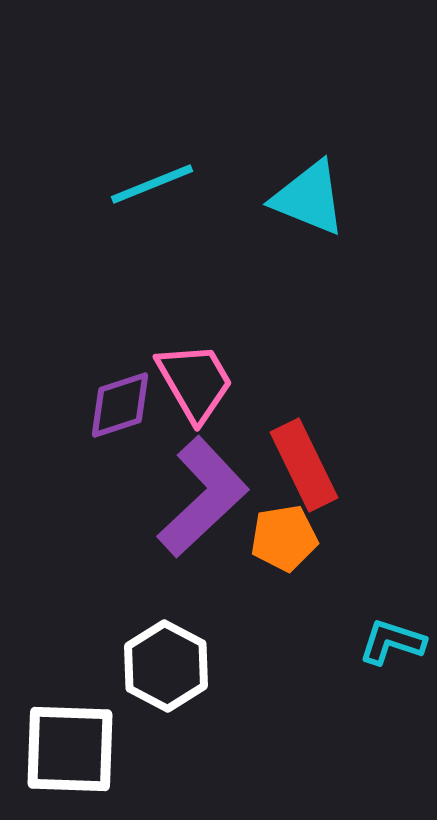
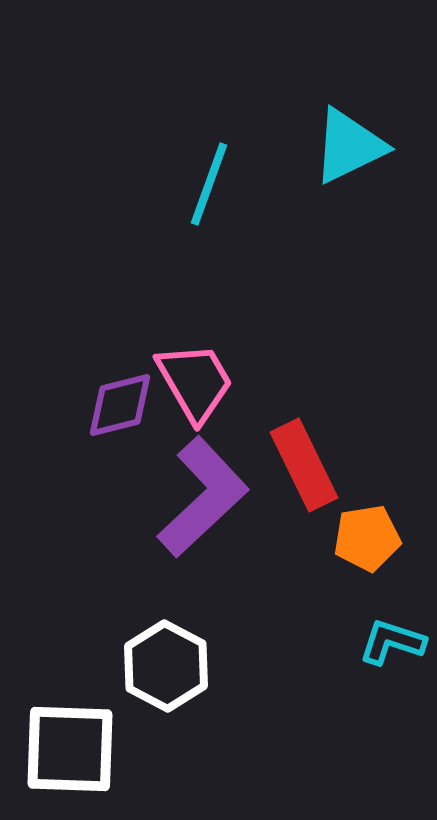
cyan line: moved 57 px right; rotated 48 degrees counterclockwise
cyan triangle: moved 40 px right, 52 px up; rotated 48 degrees counterclockwise
purple diamond: rotated 4 degrees clockwise
orange pentagon: moved 83 px right
